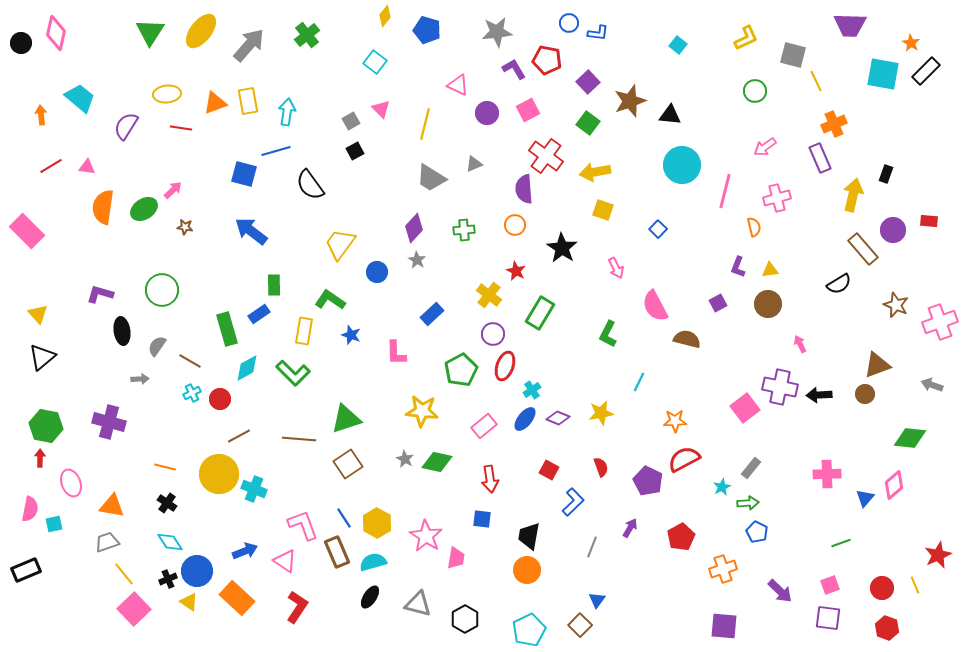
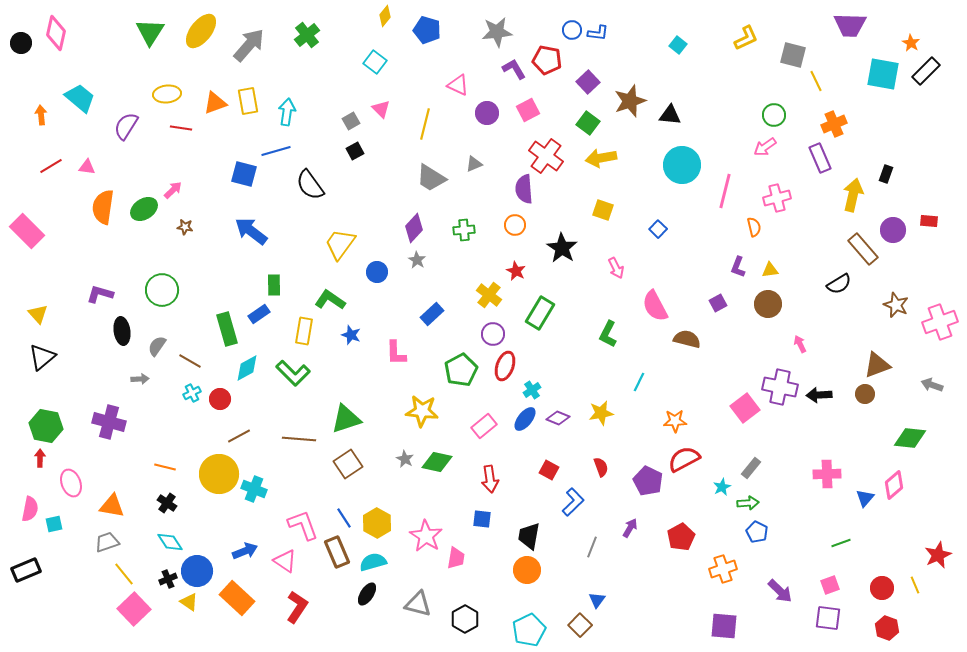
blue circle at (569, 23): moved 3 px right, 7 px down
green circle at (755, 91): moved 19 px right, 24 px down
yellow arrow at (595, 172): moved 6 px right, 14 px up
black ellipse at (370, 597): moved 3 px left, 3 px up
